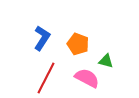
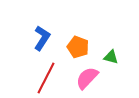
orange pentagon: moved 3 px down
green triangle: moved 5 px right, 4 px up
pink semicircle: rotated 75 degrees counterclockwise
